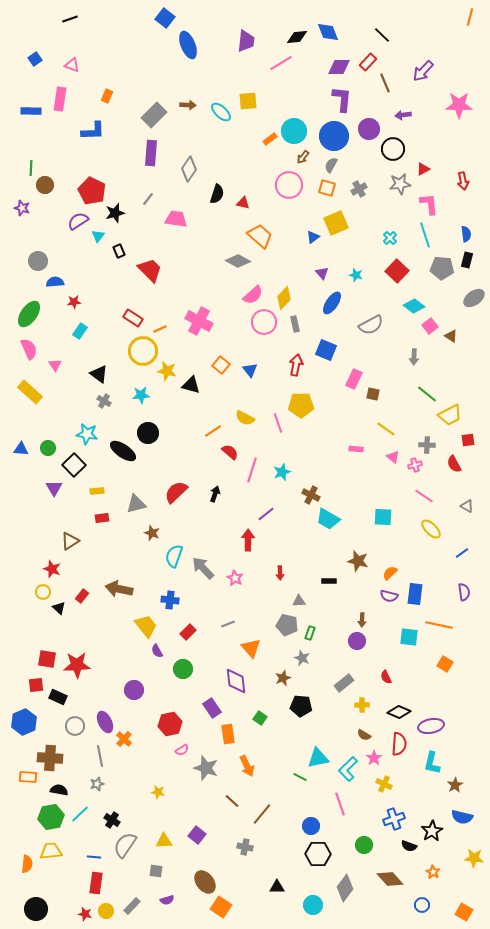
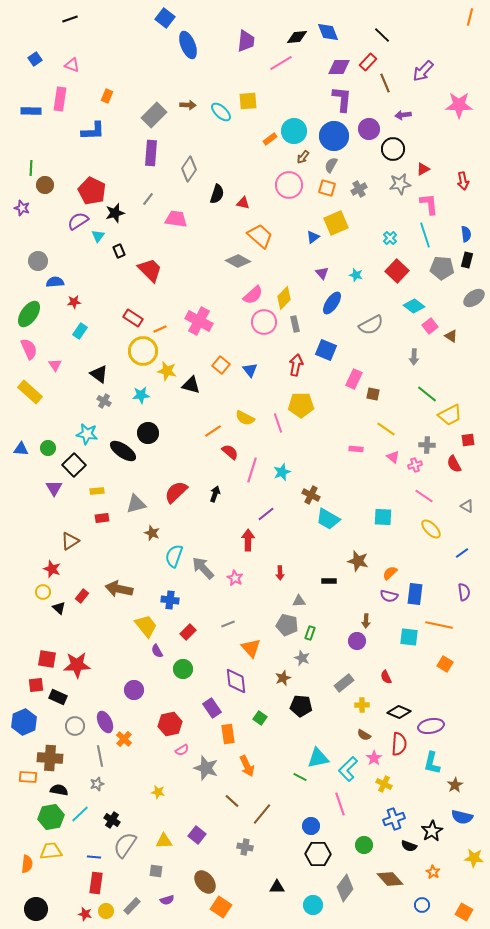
brown arrow at (362, 620): moved 4 px right, 1 px down
